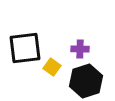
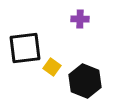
purple cross: moved 30 px up
black hexagon: moved 1 px left; rotated 20 degrees counterclockwise
